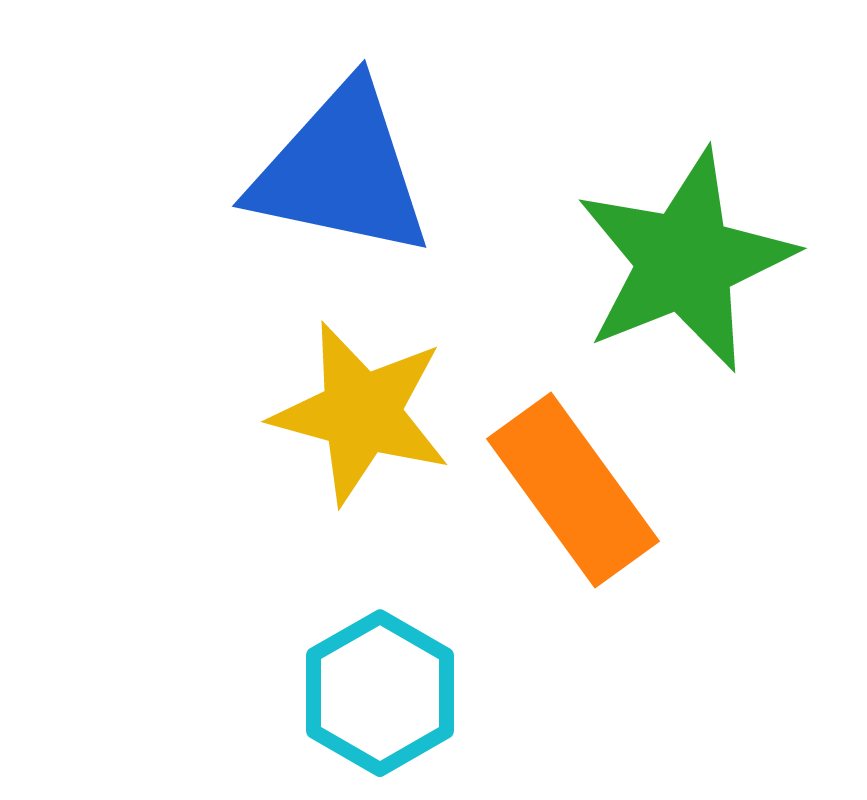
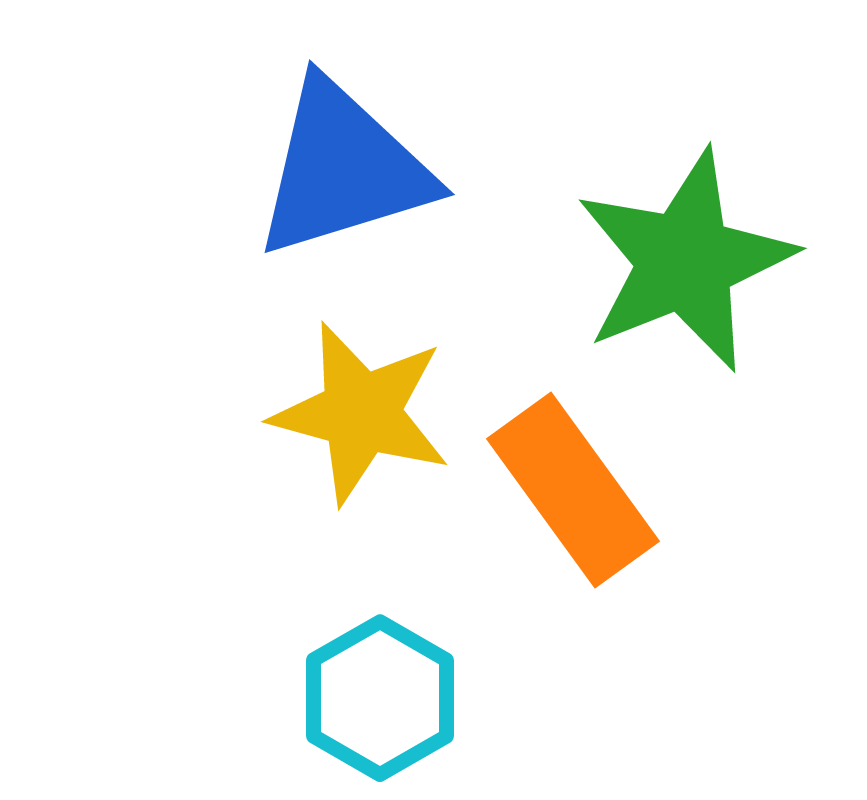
blue triangle: moved 2 px right, 2 px up; rotated 29 degrees counterclockwise
cyan hexagon: moved 5 px down
